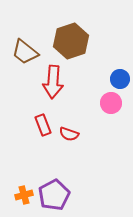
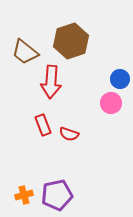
red arrow: moved 2 px left
purple pentagon: moved 3 px right; rotated 16 degrees clockwise
